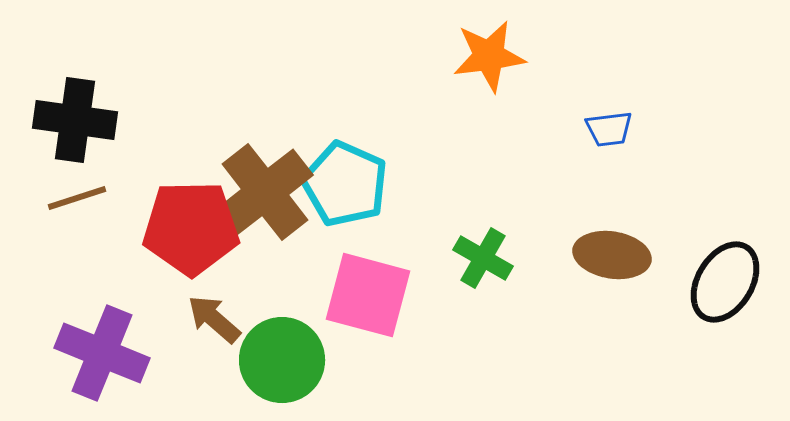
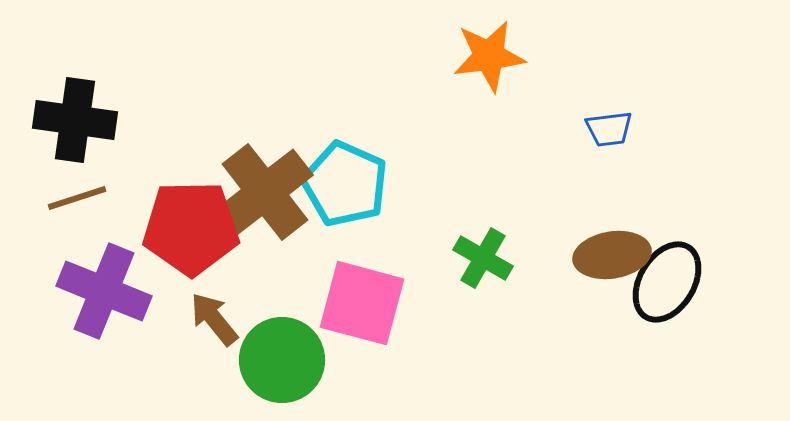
brown ellipse: rotated 18 degrees counterclockwise
black ellipse: moved 58 px left
pink square: moved 6 px left, 8 px down
brown arrow: rotated 10 degrees clockwise
purple cross: moved 2 px right, 62 px up
